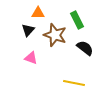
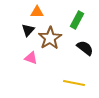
orange triangle: moved 1 px left, 1 px up
green rectangle: rotated 54 degrees clockwise
brown star: moved 5 px left, 3 px down; rotated 20 degrees clockwise
